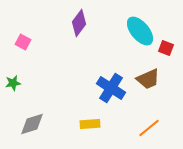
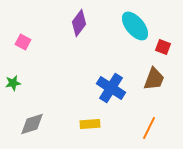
cyan ellipse: moved 5 px left, 5 px up
red square: moved 3 px left, 1 px up
brown trapezoid: moved 6 px right; rotated 45 degrees counterclockwise
orange line: rotated 25 degrees counterclockwise
